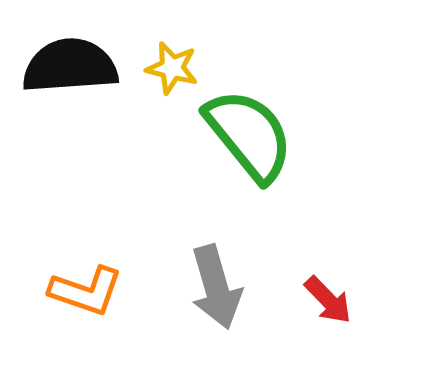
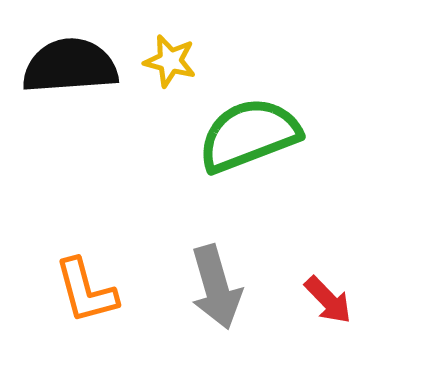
yellow star: moved 2 px left, 7 px up
green semicircle: rotated 72 degrees counterclockwise
orange L-shape: rotated 56 degrees clockwise
